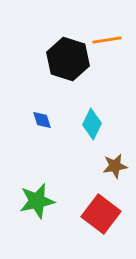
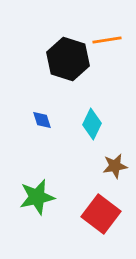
green star: moved 4 px up
